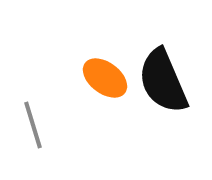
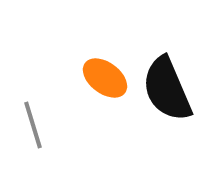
black semicircle: moved 4 px right, 8 px down
